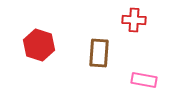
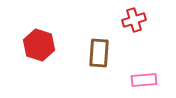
red cross: rotated 20 degrees counterclockwise
pink rectangle: rotated 15 degrees counterclockwise
